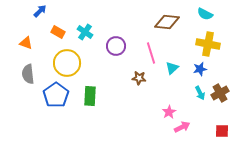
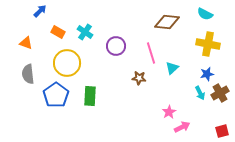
blue star: moved 7 px right, 5 px down
red square: rotated 16 degrees counterclockwise
